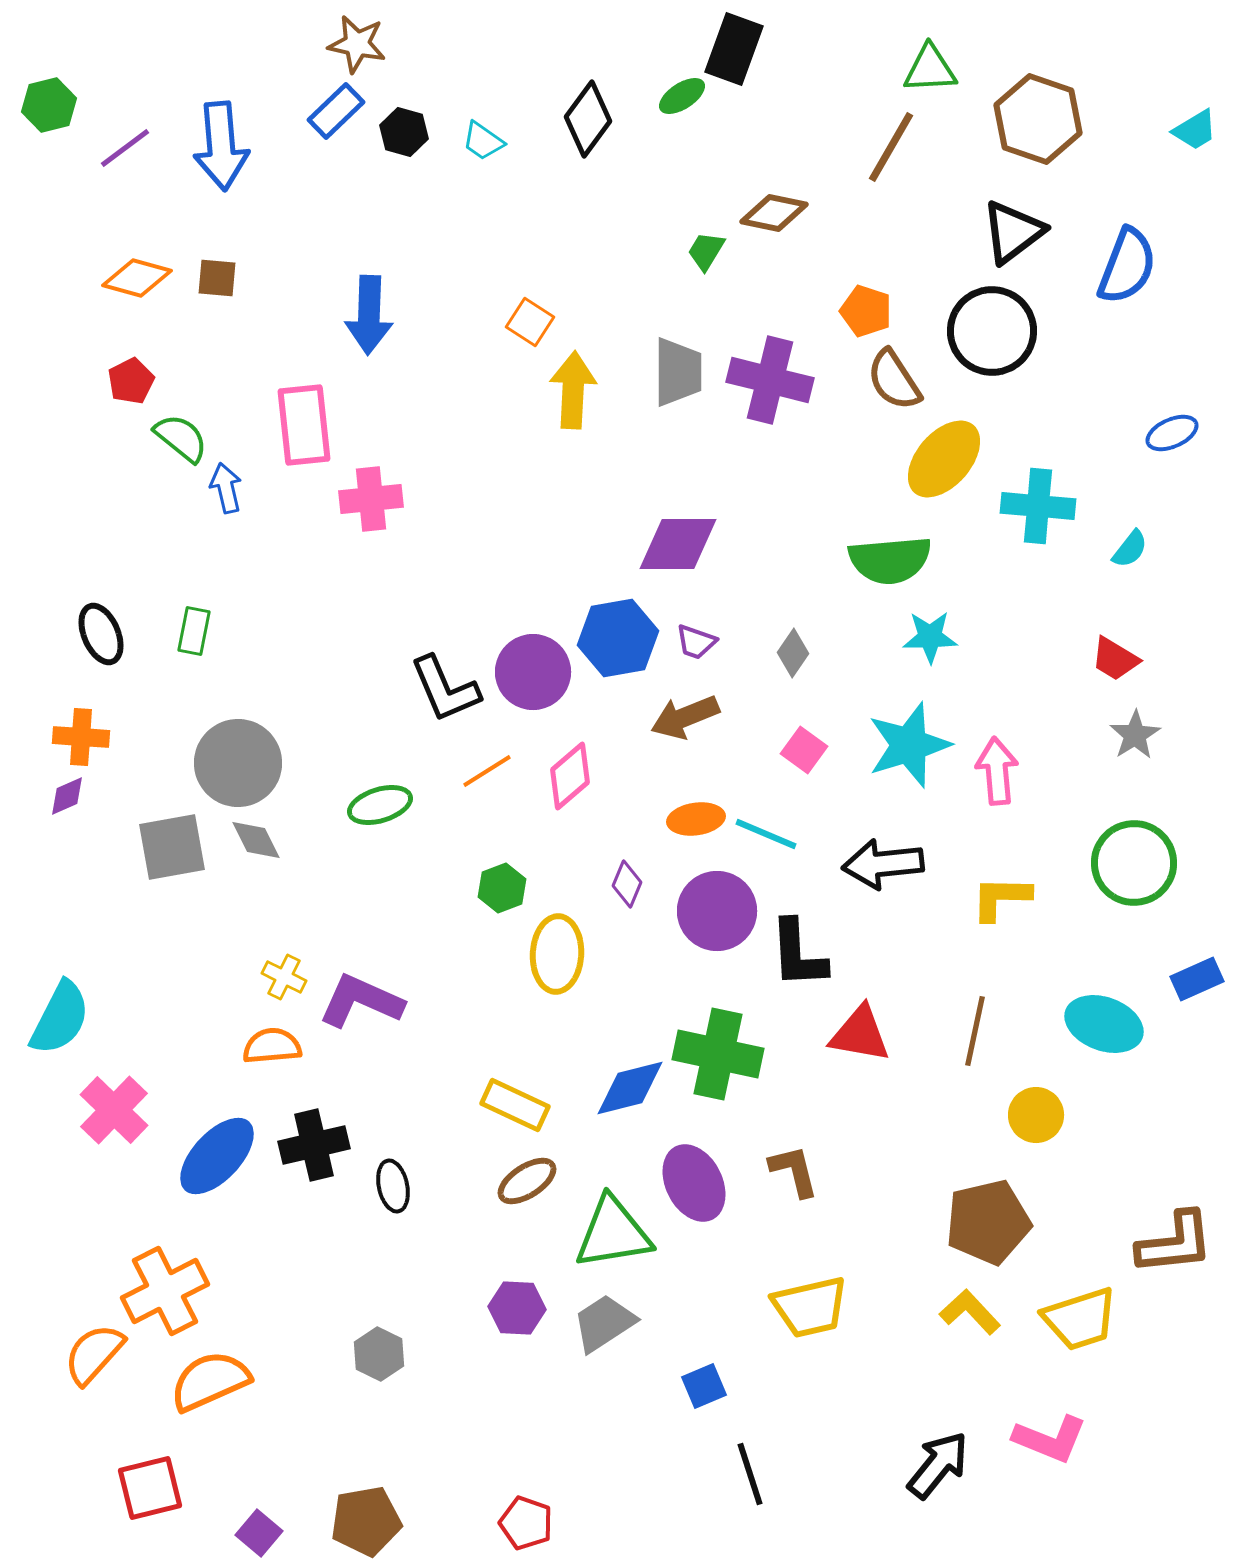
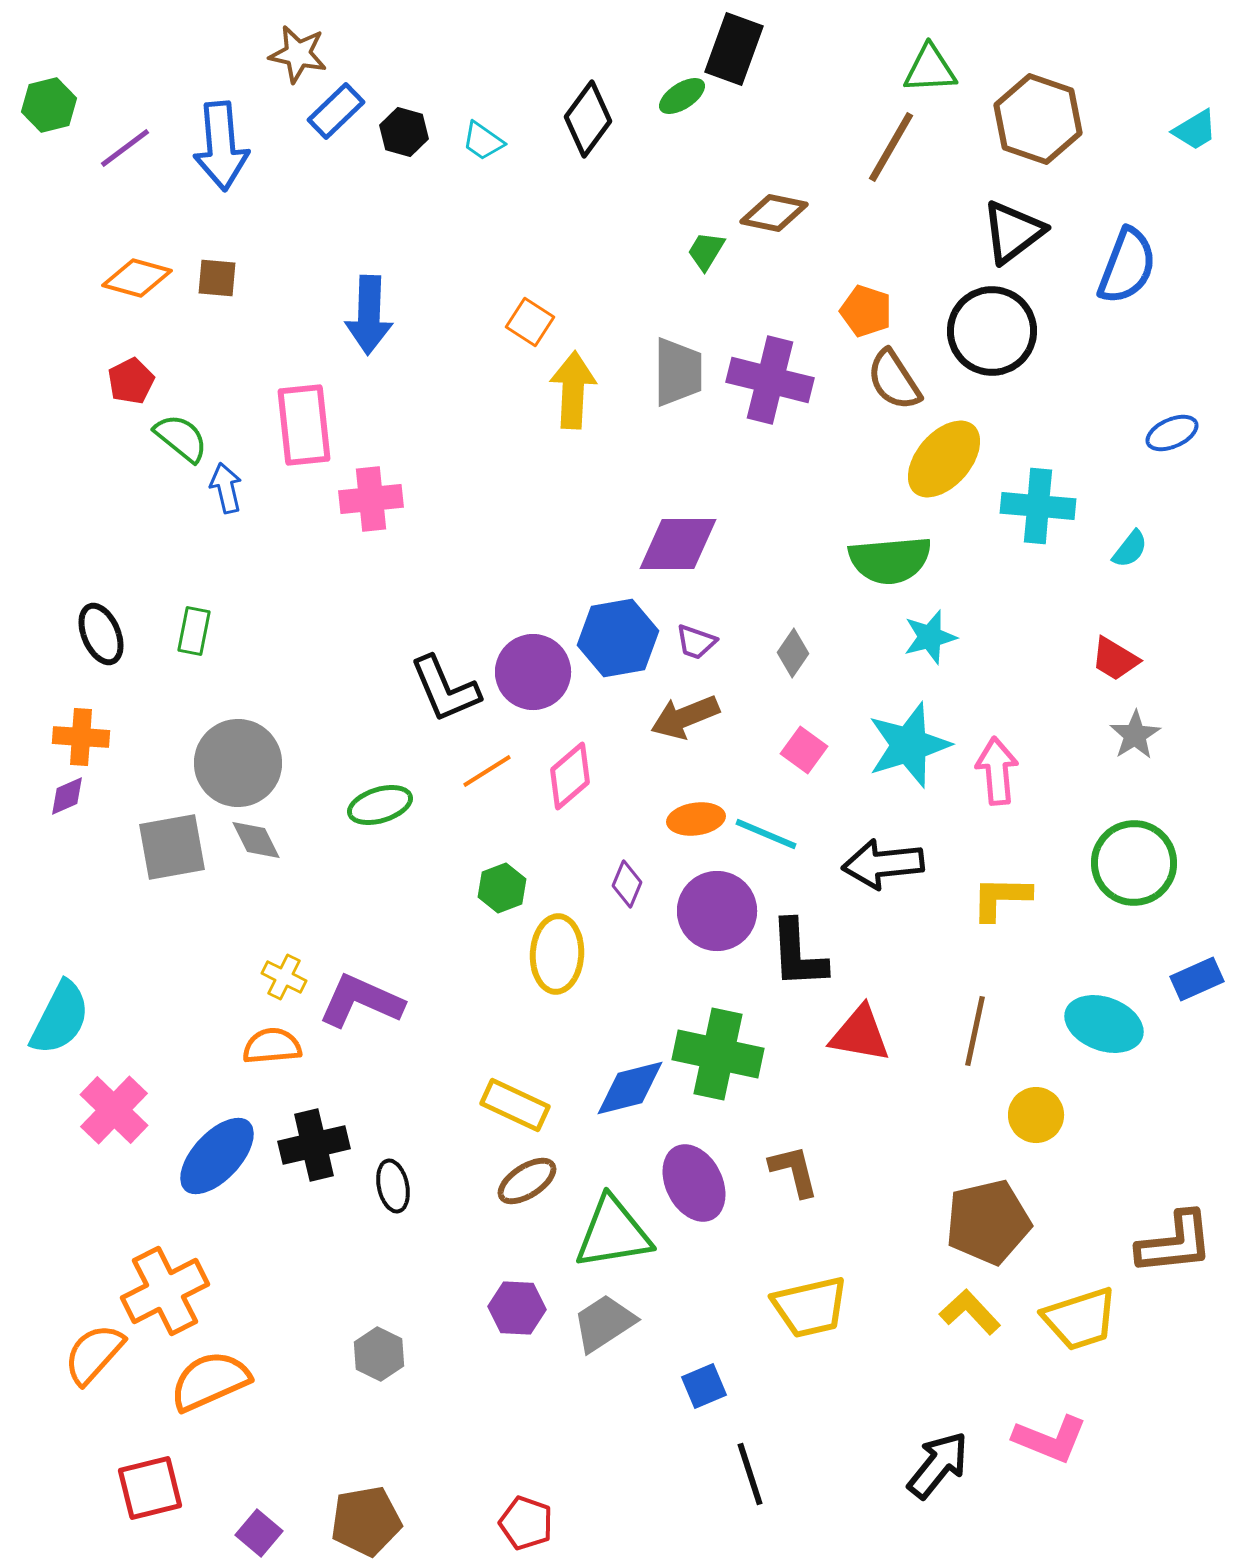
brown star at (357, 44): moved 59 px left, 10 px down
cyan star at (930, 637): rotated 14 degrees counterclockwise
